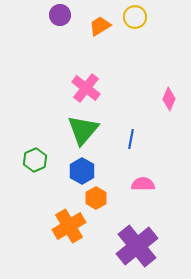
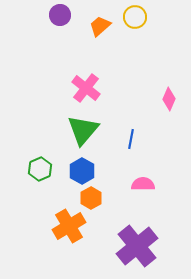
orange trapezoid: rotated 10 degrees counterclockwise
green hexagon: moved 5 px right, 9 px down
orange hexagon: moved 5 px left
